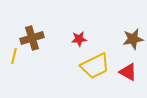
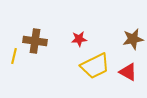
brown cross: moved 3 px right, 3 px down; rotated 25 degrees clockwise
